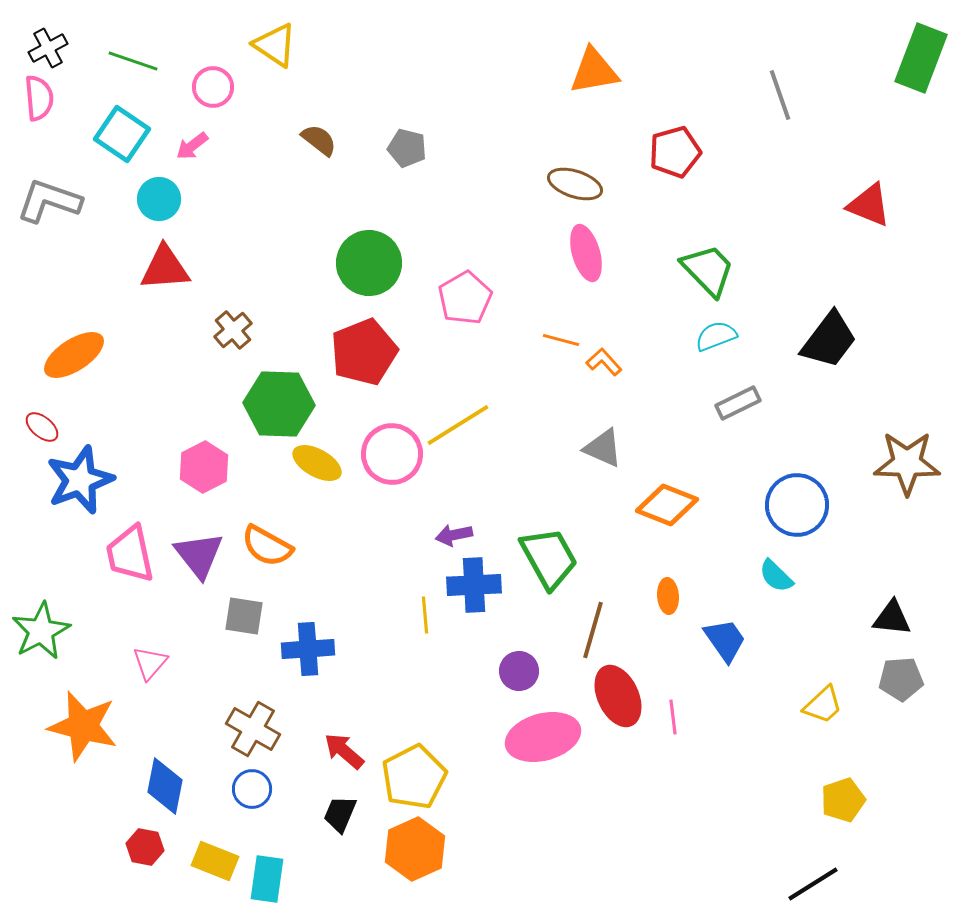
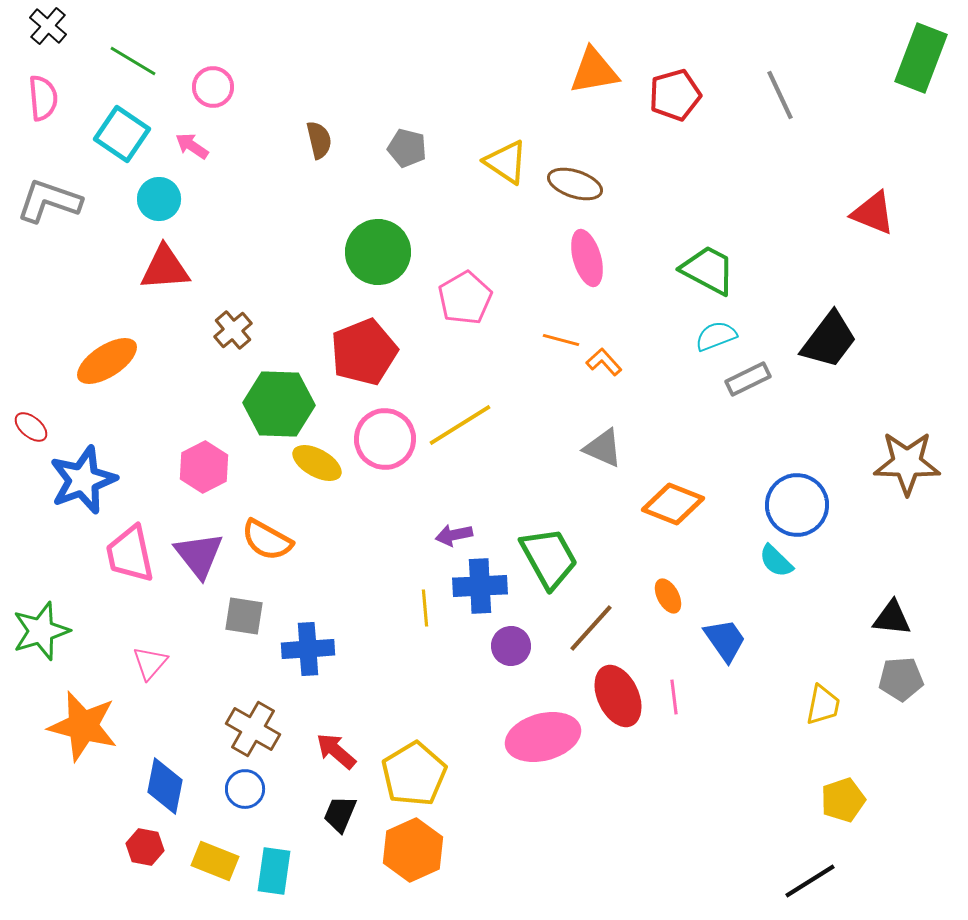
yellow triangle at (275, 45): moved 231 px right, 117 px down
black cross at (48, 48): moved 22 px up; rotated 21 degrees counterclockwise
green line at (133, 61): rotated 12 degrees clockwise
gray line at (780, 95): rotated 6 degrees counterclockwise
pink semicircle at (39, 98): moved 4 px right
brown semicircle at (319, 140): rotated 39 degrees clockwise
pink arrow at (192, 146): rotated 72 degrees clockwise
red pentagon at (675, 152): moved 57 px up
red triangle at (869, 205): moved 4 px right, 8 px down
pink ellipse at (586, 253): moved 1 px right, 5 px down
green circle at (369, 263): moved 9 px right, 11 px up
green trapezoid at (708, 270): rotated 18 degrees counterclockwise
orange ellipse at (74, 355): moved 33 px right, 6 px down
gray rectangle at (738, 403): moved 10 px right, 24 px up
yellow line at (458, 425): moved 2 px right
red ellipse at (42, 427): moved 11 px left
pink circle at (392, 454): moved 7 px left, 15 px up
blue star at (80, 480): moved 3 px right
orange diamond at (667, 505): moved 6 px right, 1 px up
orange semicircle at (267, 546): moved 6 px up
cyan semicircle at (776, 576): moved 15 px up
blue cross at (474, 585): moved 6 px right, 1 px down
orange ellipse at (668, 596): rotated 24 degrees counterclockwise
yellow line at (425, 615): moved 7 px up
brown line at (593, 630): moved 2 px left, 2 px up; rotated 26 degrees clockwise
green star at (41, 631): rotated 10 degrees clockwise
purple circle at (519, 671): moved 8 px left, 25 px up
yellow trapezoid at (823, 705): rotated 36 degrees counterclockwise
pink line at (673, 717): moved 1 px right, 20 px up
red arrow at (344, 751): moved 8 px left
yellow pentagon at (414, 777): moved 3 px up; rotated 4 degrees counterclockwise
blue circle at (252, 789): moved 7 px left
orange hexagon at (415, 849): moved 2 px left, 1 px down
cyan rectangle at (267, 879): moved 7 px right, 8 px up
black line at (813, 884): moved 3 px left, 3 px up
